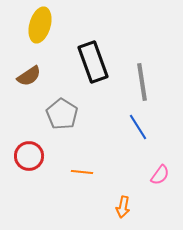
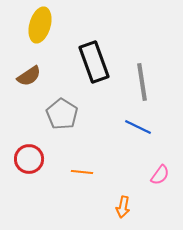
black rectangle: moved 1 px right
blue line: rotated 32 degrees counterclockwise
red circle: moved 3 px down
